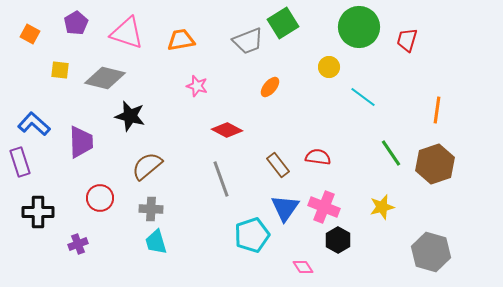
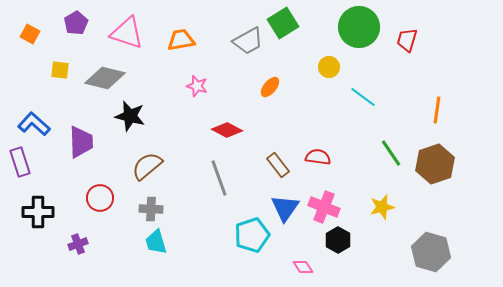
gray trapezoid: rotated 8 degrees counterclockwise
gray line: moved 2 px left, 1 px up
